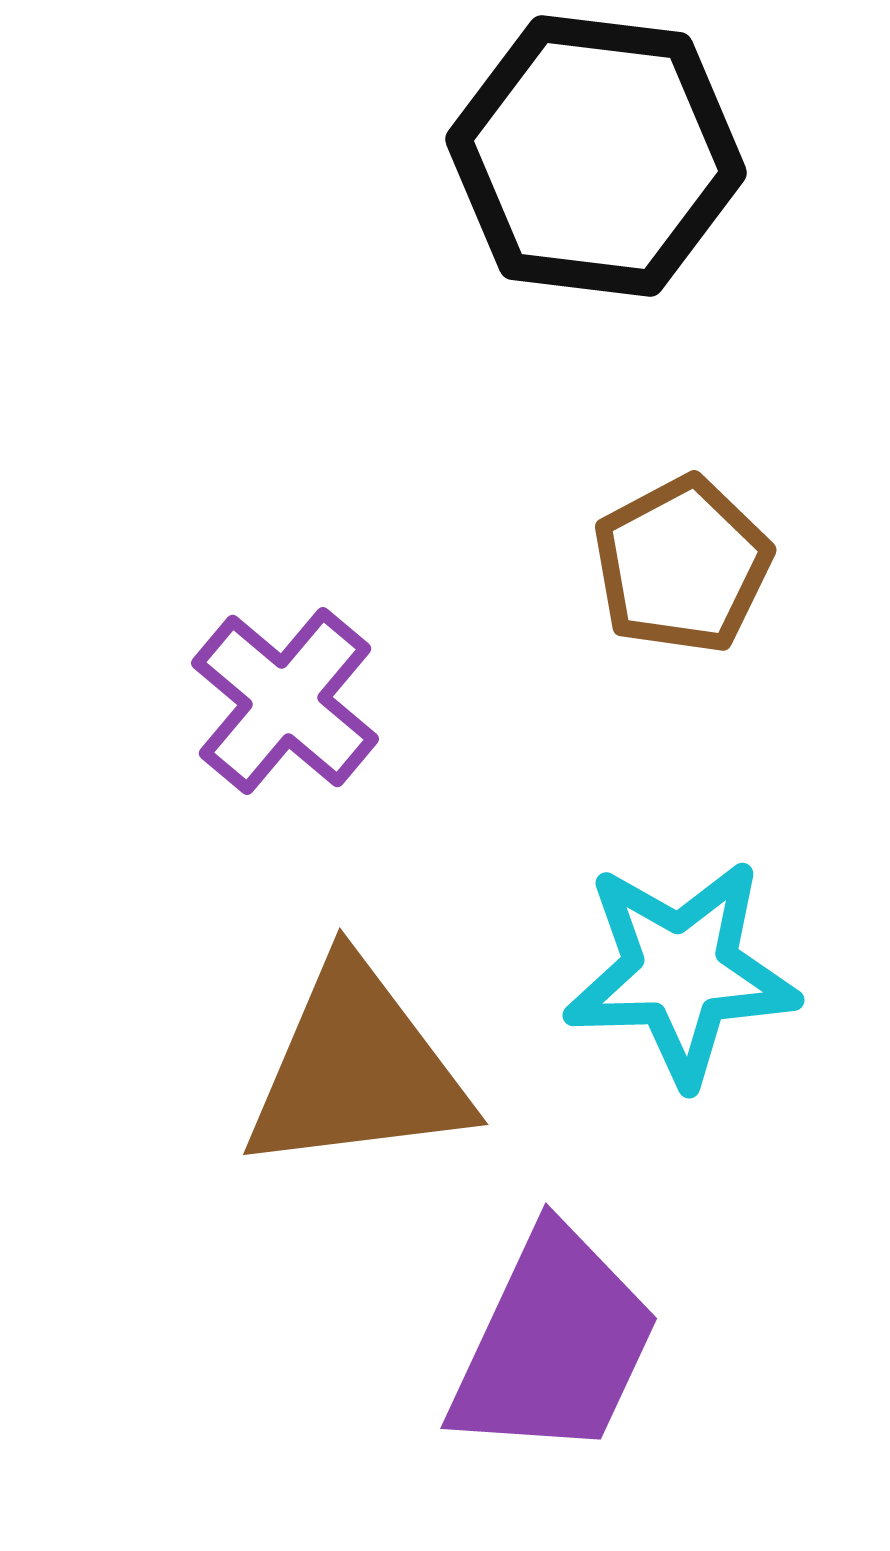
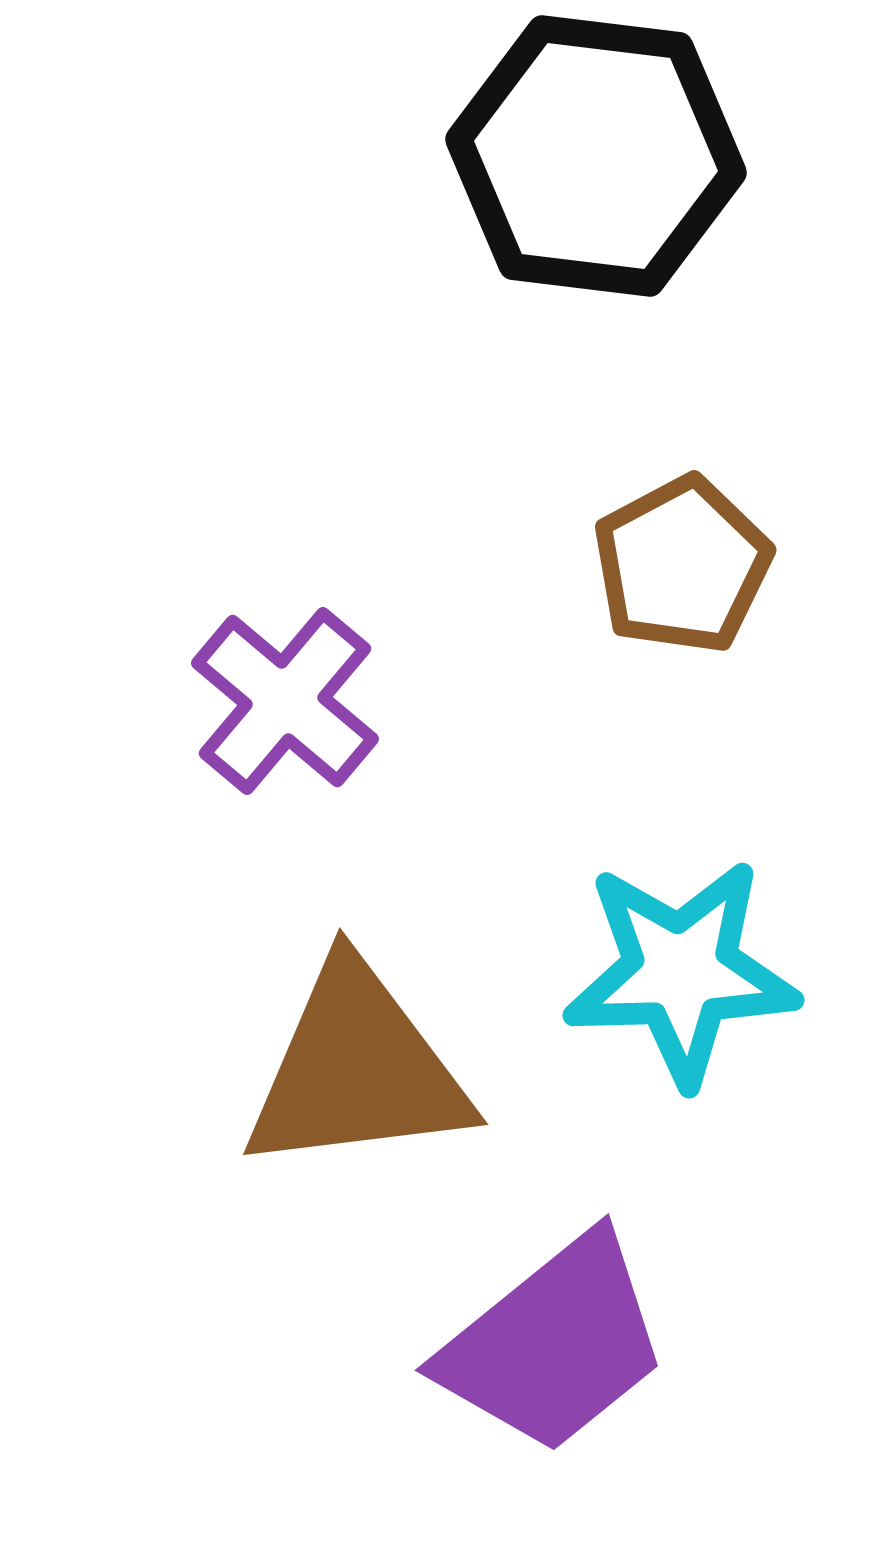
purple trapezoid: rotated 26 degrees clockwise
